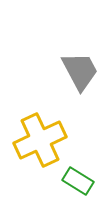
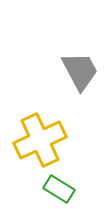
green rectangle: moved 19 px left, 8 px down
